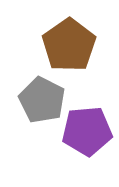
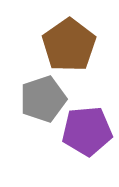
gray pentagon: moved 1 px right, 1 px up; rotated 27 degrees clockwise
